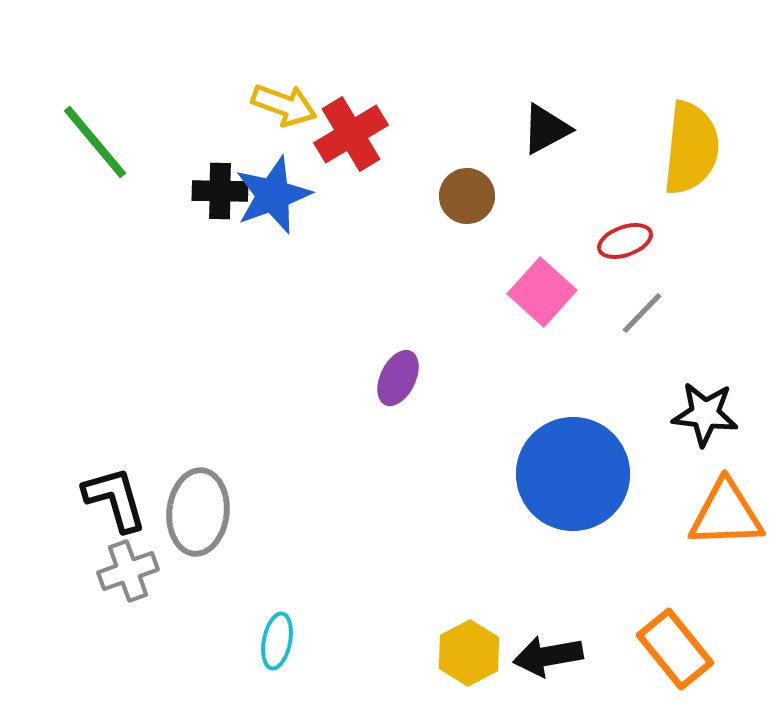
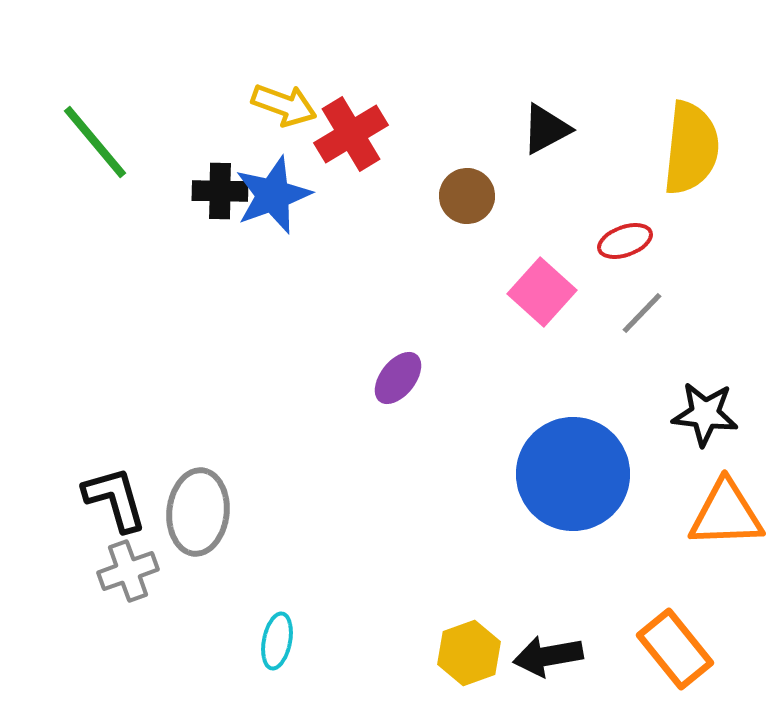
purple ellipse: rotated 12 degrees clockwise
yellow hexagon: rotated 8 degrees clockwise
